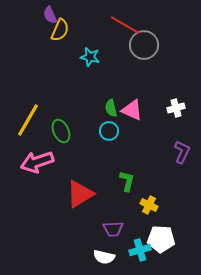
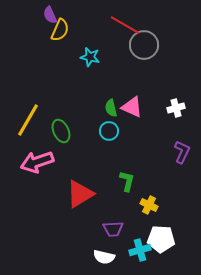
pink triangle: moved 3 px up
